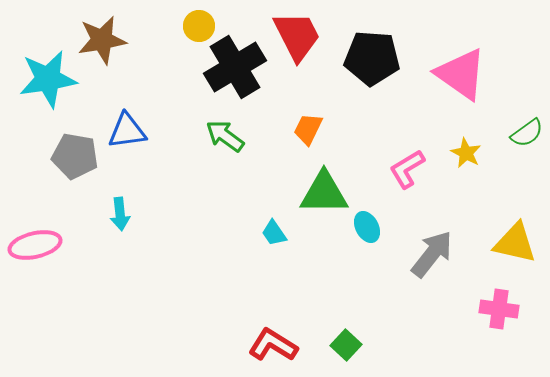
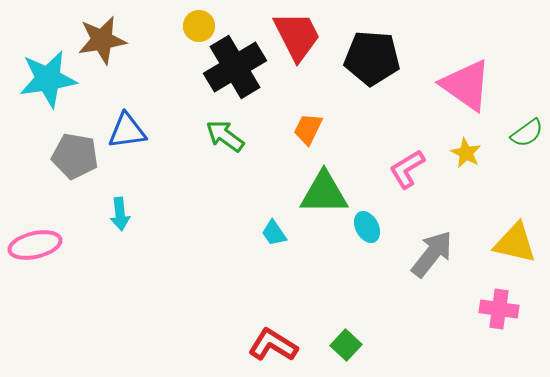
pink triangle: moved 5 px right, 11 px down
